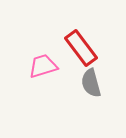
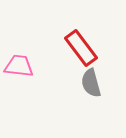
pink trapezoid: moved 24 px left; rotated 24 degrees clockwise
